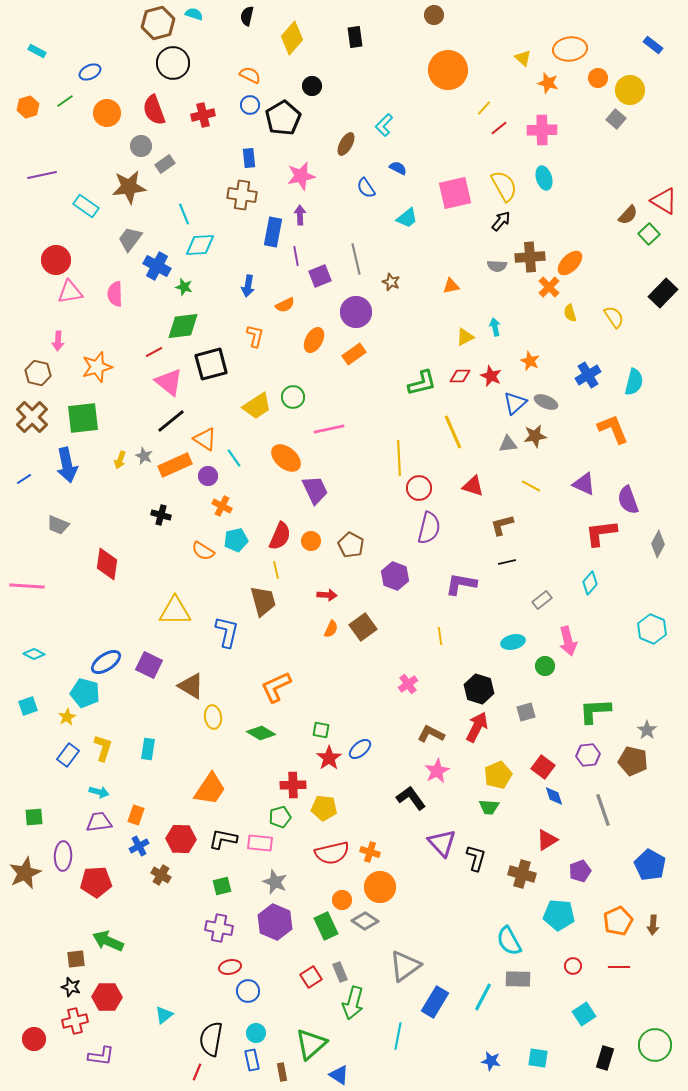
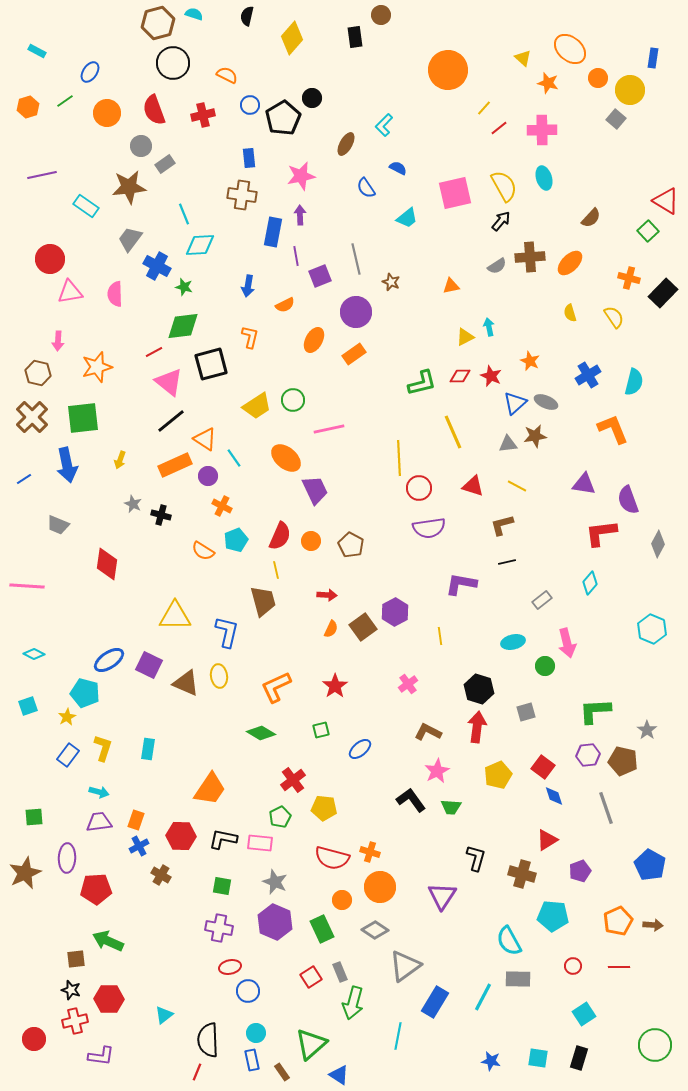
brown circle at (434, 15): moved 53 px left
blue rectangle at (653, 45): moved 13 px down; rotated 60 degrees clockwise
orange ellipse at (570, 49): rotated 48 degrees clockwise
blue ellipse at (90, 72): rotated 30 degrees counterclockwise
orange semicircle at (250, 75): moved 23 px left
black circle at (312, 86): moved 12 px down
red triangle at (664, 201): moved 2 px right
brown semicircle at (628, 215): moved 37 px left, 3 px down
green square at (649, 234): moved 1 px left, 3 px up
red circle at (56, 260): moved 6 px left, 1 px up
gray semicircle at (497, 266): rotated 36 degrees counterclockwise
orange cross at (549, 287): moved 80 px right, 9 px up; rotated 30 degrees counterclockwise
cyan arrow at (495, 327): moved 6 px left
orange L-shape at (255, 336): moved 5 px left, 1 px down
green circle at (293, 397): moved 3 px down
gray star at (144, 456): moved 11 px left, 48 px down
purple triangle at (584, 484): rotated 15 degrees counterclockwise
yellow line at (531, 486): moved 14 px left
purple semicircle at (429, 528): rotated 68 degrees clockwise
cyan pentagon at (236, 540): rotated 10 degrees counterclockwise
purple hexagon at (395, 576): moved 36 px down; rotated 12 degrees clockwise
yellow triangle at (175, 611): moved 5 px down
pink arrow at (568, 641): moved 1 px left, 2 px down
blue ellipse at (106, 662): moved 3 px right, 2 px up
brown triangle at (191, 686): moved 5 px left, 3 px up; rotated 8 degrees counterclockwise
yellow ellipse at (213, 717): moved 6 px right, 41 px up
red arrow at (477, 727): rotated 20 degrees counterclockwise
green square at (321, 730): rotated 24 degrees counterclockwise
brown L-shape at (431, 734): moved 3 px left, 2 px up
red star at (329, 758): moved 6 px right, 72 px up
brown pentagon at (633, 761): moved 10 px left
red cross at (293, 785): moved 5 px up; rotated 35 degrees counterclockwise
black L-shape at (411, 798): moved 2 px down
green trapezoid at (489, 807): moved 38 px left
gray line at (603, 810): moved 3 px right, 2 px up
orange rectangle at (136, 815): moved 5 px down
green pentagon at (280, 817): rotated 10 degrees counterclockwise
red hexagon at (181, 839): moved 3 px up
purple triangle at (442, 843): moved 53 px down; rotated 16 degrees clockwise
red semicircle at (332, 853): moved 5 px down; rotated 28 degrees clockwise
purple ellipse at (63, 856): moved 4 px right, 2 px down
red pentagon at (96, 882): moved 7 px down
green square at (222, 886): rotated 24 degrees clockwise
cyan pentagon at (559, 915): moved 6 px left, 1 px down
gray diamond at (365, 921): moved 10 px right, 9 px down
brown arrow at (653, 925): rotated 90 degrees counterclockwise
green rectangle at (326, 926): moved 4 px left, 3 px down
black star at (71, 987): moved 3 px down
red hexagon at (107, 997): moved 2 px right, 2 px down
black semicircle at (211, 1039): moved 3 px left, 1 px down; rotated 12 degrees counterclockwise
black rectangle at (605, 1058): moved 26 px left
brown rectangle at (282, 1072): rotated 24 degrees counterclockwise
